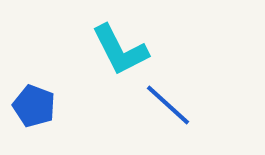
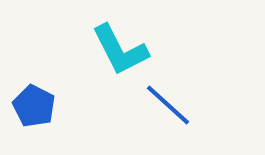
blue pentagon: rotated 6 degrees clockwise
